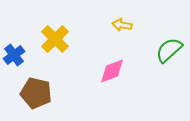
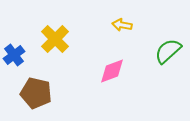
green semicircle: moved 1 px left, 1 px down
